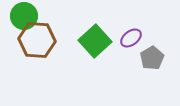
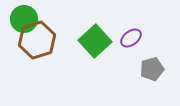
green circle: moved 3 px down
brown hexagon: rotated 21 degrees counterclockwise
gray pentagon: moved 11 px down; rotated 15 degrees clockwise
